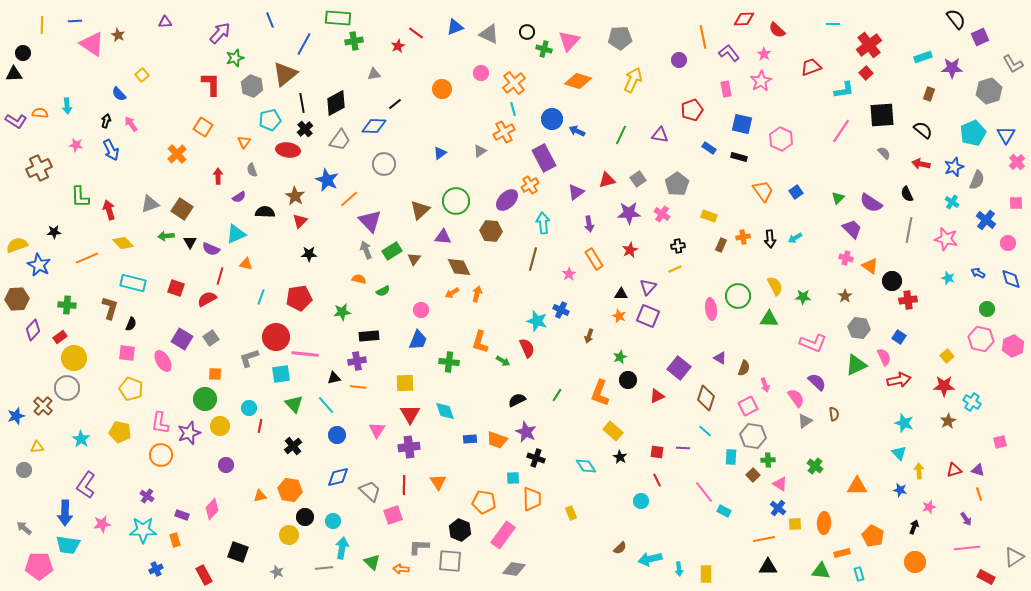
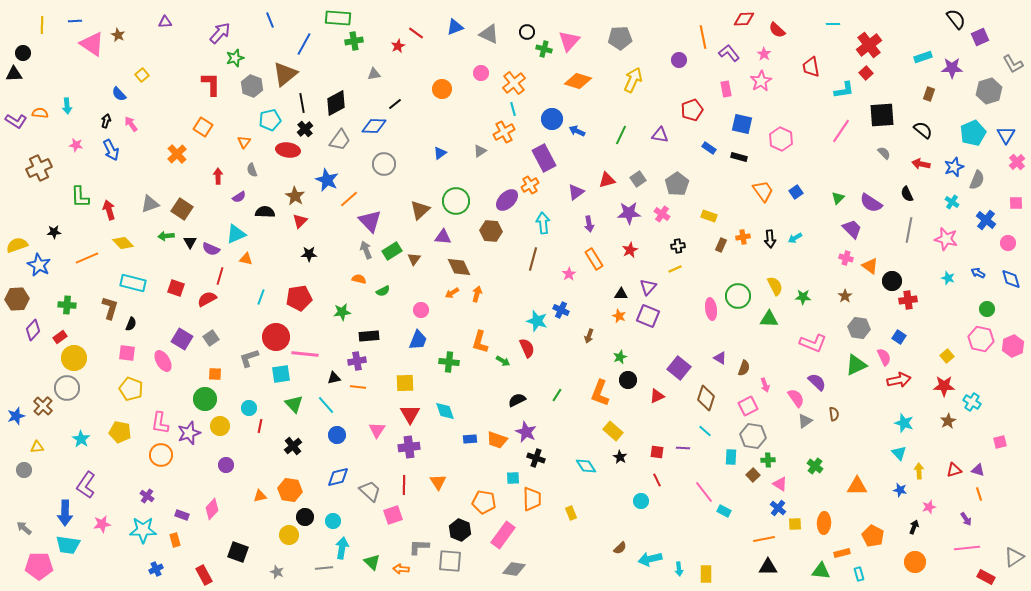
red trapezoid at (811, 67): rotated 80 degrees counterclockwise
orange triangle at (246, 264): moved 5 px up
